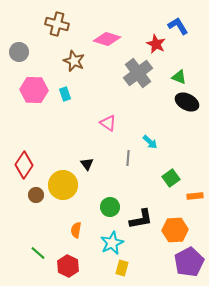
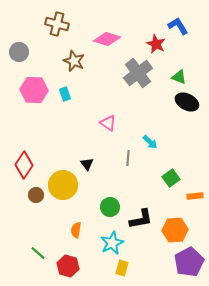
red hexagon: rotated 10 degrees counterclockwise
